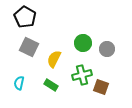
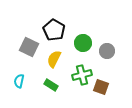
black pentagon: moved 29 px right, 13 px down
gray circle: moved 2 px down
cyan semicircle: moved 2 px up
